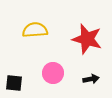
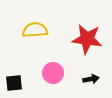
red star: rotated 8 degrees counterclockwise
black square: rotated 12 degrees counterclockwise
